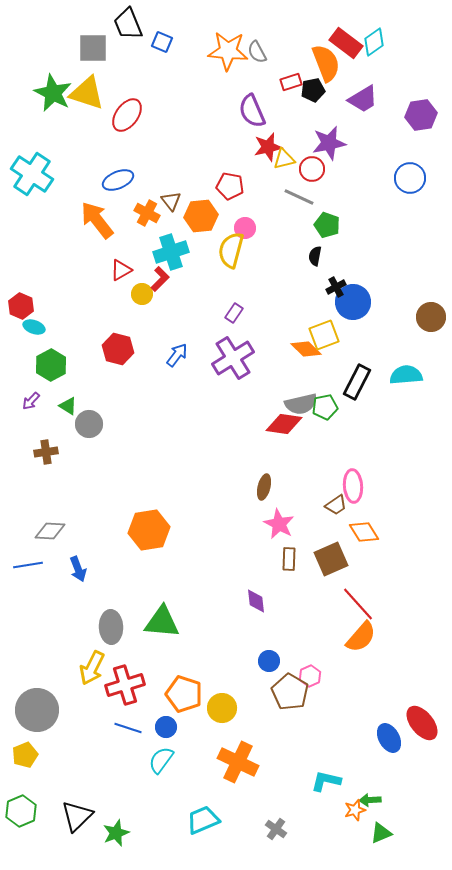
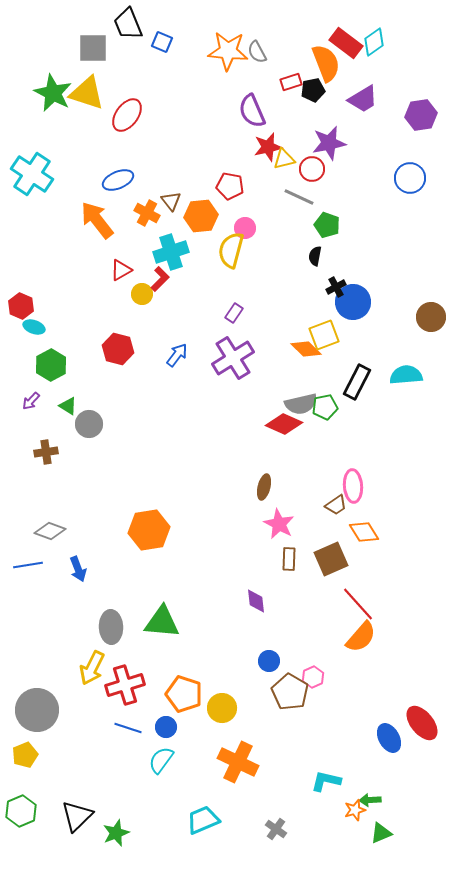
red diamond at (284, 424): rotated 15 degrees clockwise
gray diamond at (50, 531): rotated 16 degrees clockwise
pink hexagon at (310, 676): moved 3 px right, 1 px down
